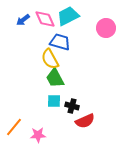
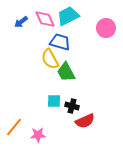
blue arrow: moved 2 px left, 2 px down
green trapezoid: moved 11 px right, 6 px up
